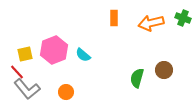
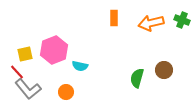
green cross: moved 1 px left, 2 px down
cyan semicircle: moved 3 px left, 11 px down; rotated 28 degrees counterclockwise
gray L-shape: moved 1 px right
